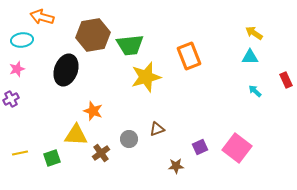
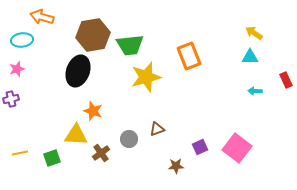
black ellipse: moved 12 px right, 1 px down
cyan arrow: rotated 40 degrees counterclockwise
purple cross: rotated 14 degrees clockwise
